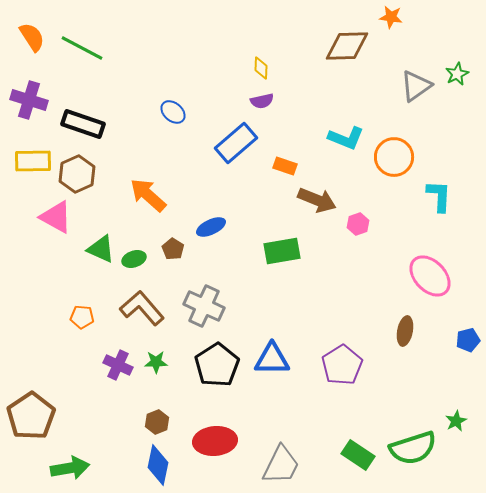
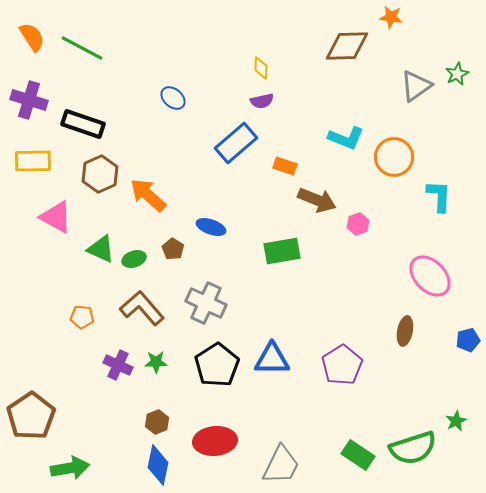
blue ellipse at (173, 112): moved 14 px up
brown hexagon at (77, 174): moved 23 px right
blue ellipse at (211, 227): rotated 44 degrees clockwise
gray cross at (204, 306): moved 2 px right, 3 px up
